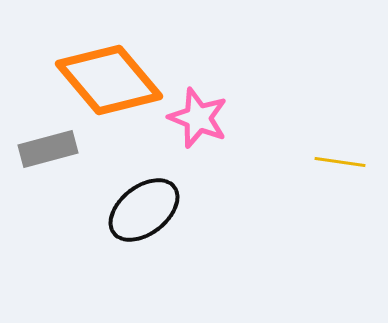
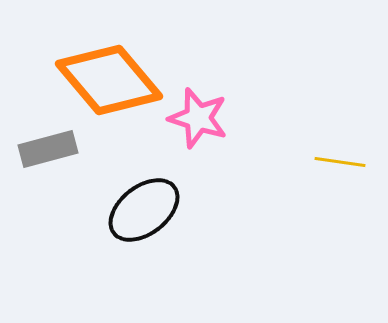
pink star: rotated 4 degrees counterclockwise
